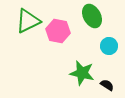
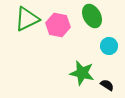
green triangle: moved 1 px left, 2 px up
pink hexagon: moved 6 px up
